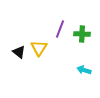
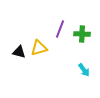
yellow triangle: rotated 42 degrees clockwise
black triangle: rotated 24 degrees counterclockwise
cyan arrow: rotated 144 degrees counterclockwise
